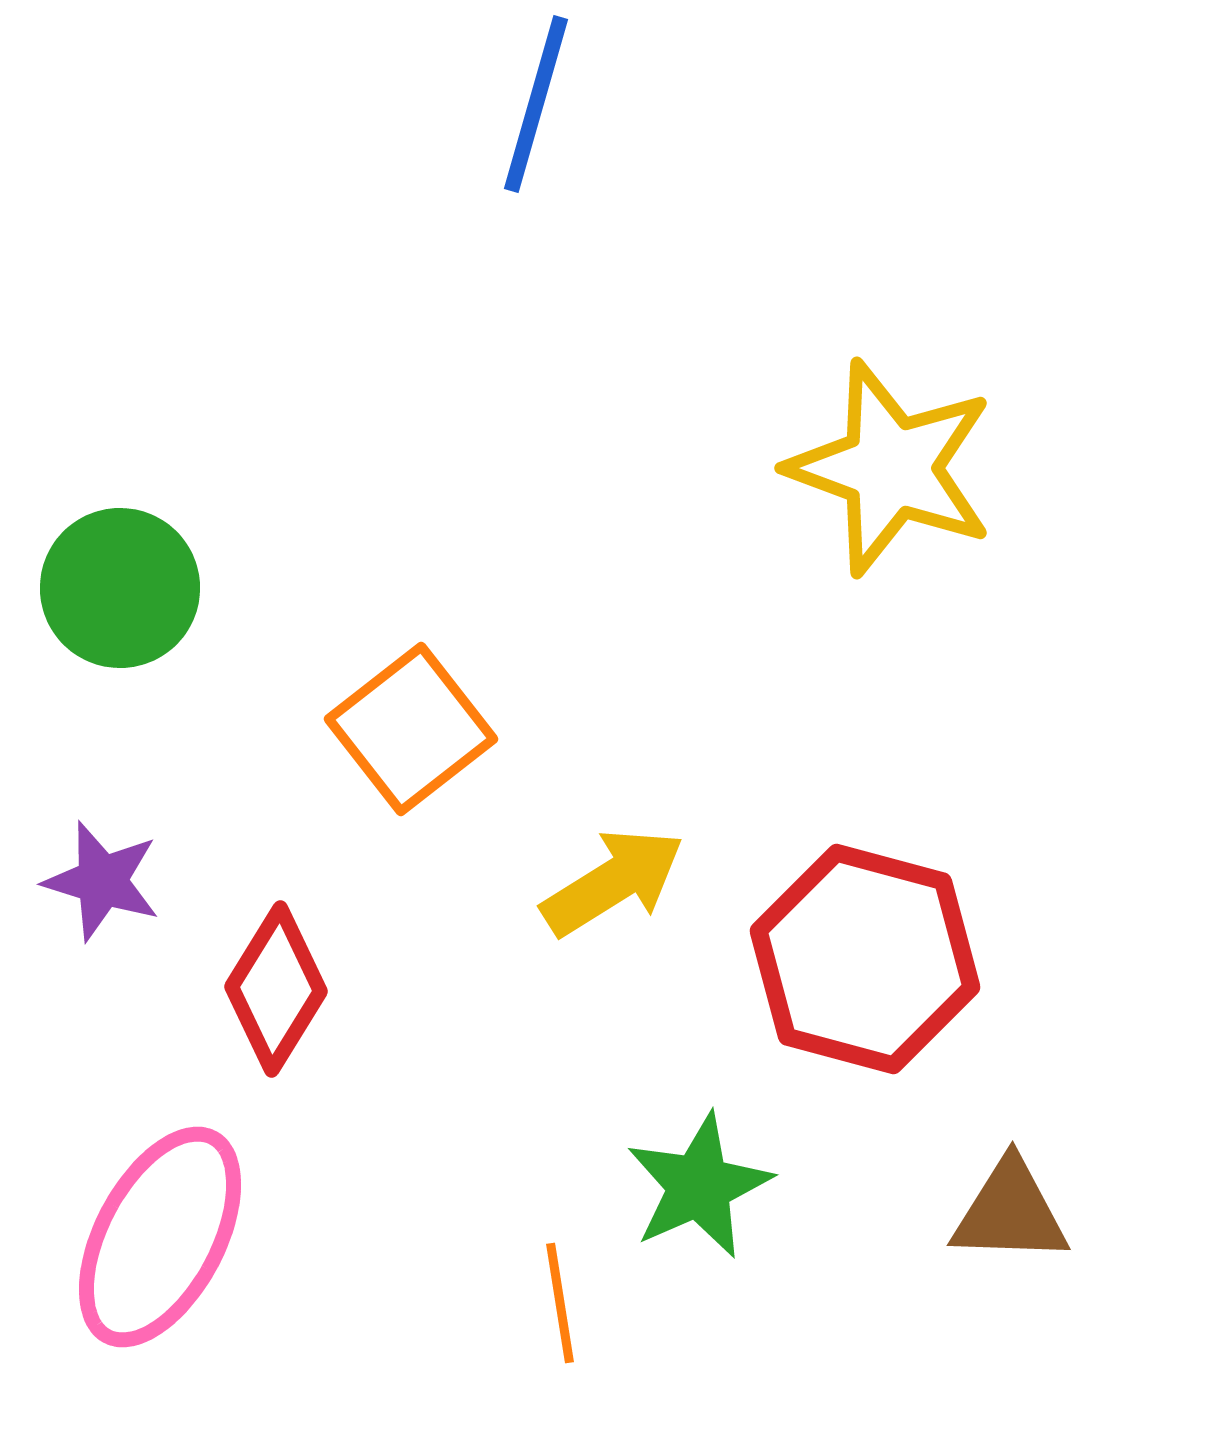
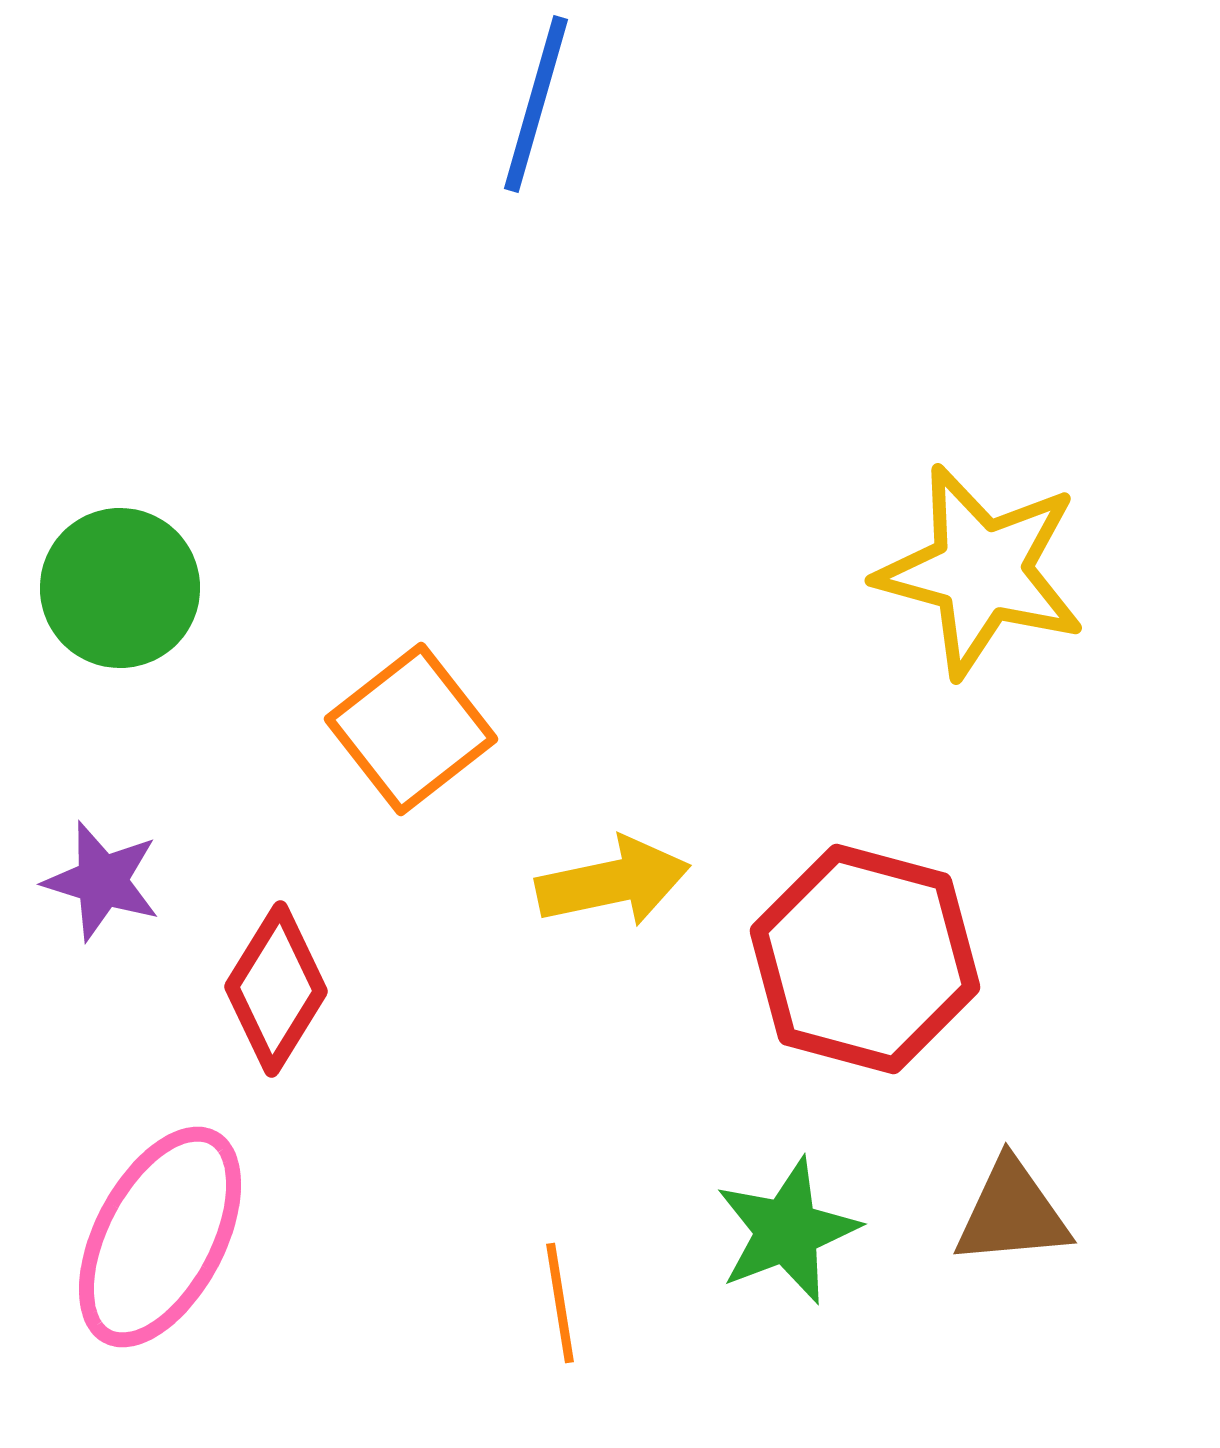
yellow star: moved 90 px right, 103 px down; rotated 5 degrees counterclockwise
yellow arrow: rotated 20 degrees clockwise
green star: moved 88 px right, 45 px down; rotated 3 degrees clockwise
brown triangle: moved 2 px right, 1 px down; rotated 7 degrees counterclockwise
